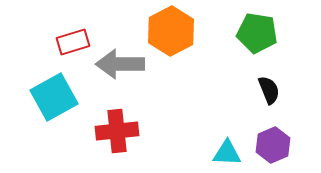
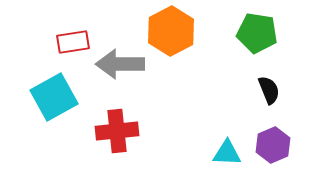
red rectangle: rotated 8 degrees clockwise
